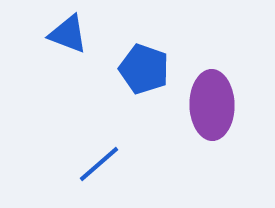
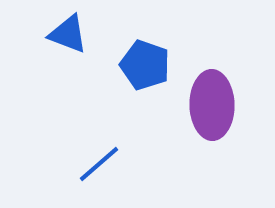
blue pentagon: moved 1 px right, 4 px up
